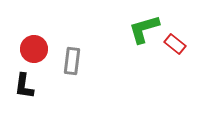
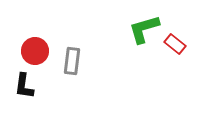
red circle: moved 1 px right, 2 px down
